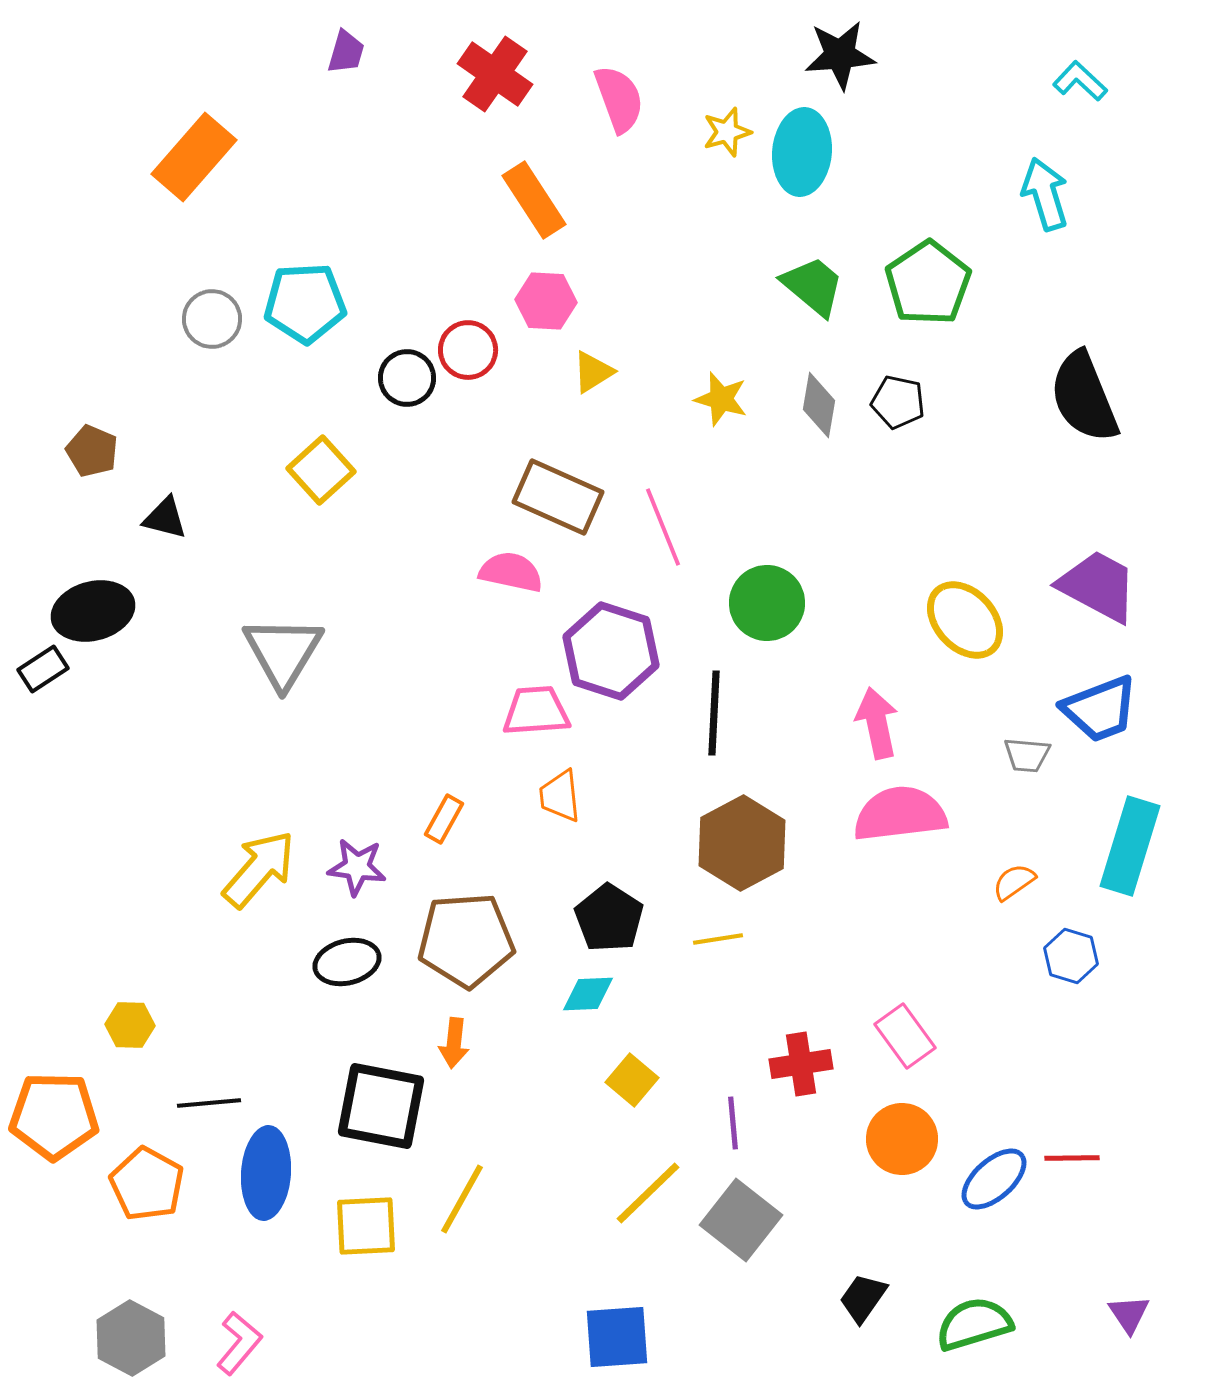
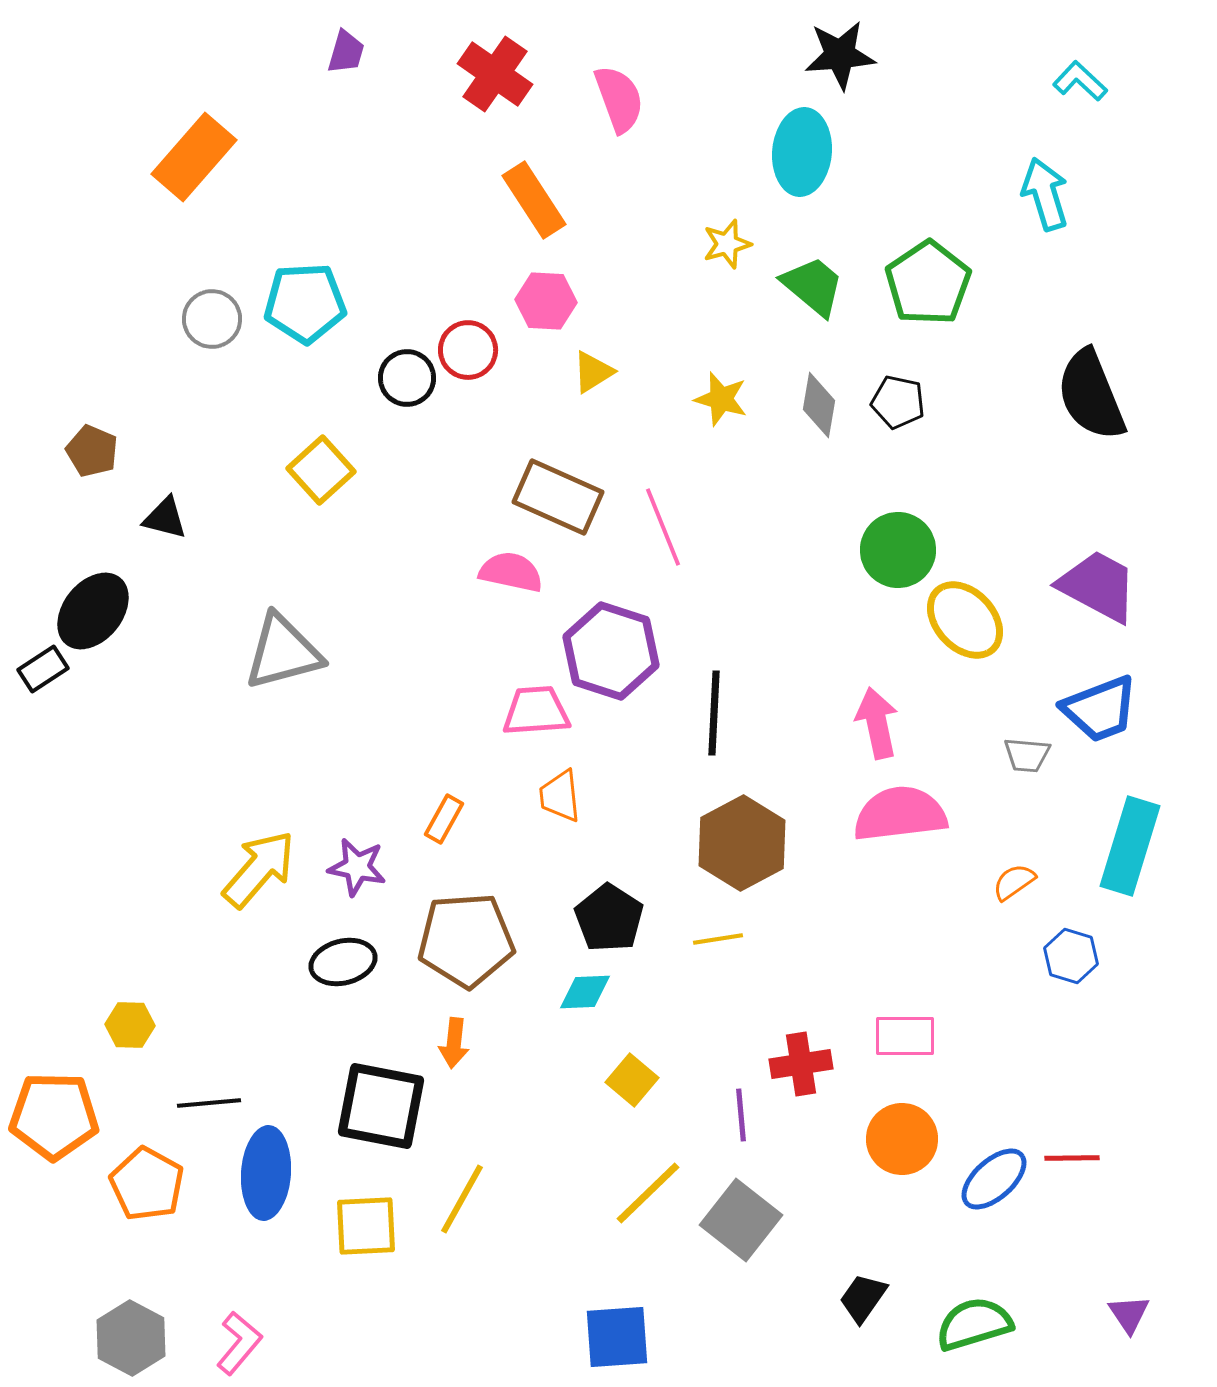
yellow star at (727, 132): moved 112 px down
black semicircle at (1084, 397): moved 7 px right, 2 px up
green circle at (767, 603): moved 131 px right, 53 px up
black ellipse at (93, 611): rotated 36 degrees counterclockwise
gray triangle at (283, 652): rotated 44 degrees clockwise
purple star at (357, 867): rotated 4 degrees clockwise
black ellipse at (347, 962): moved 4 px left
cyan diamond at (588, 994): moved 3 px left, 2 px up
pink rectangle at (905, 1036): rotated 54 degrees counterclockwise
purple line at (733, 1123): moved 8 px right, 8 px up
